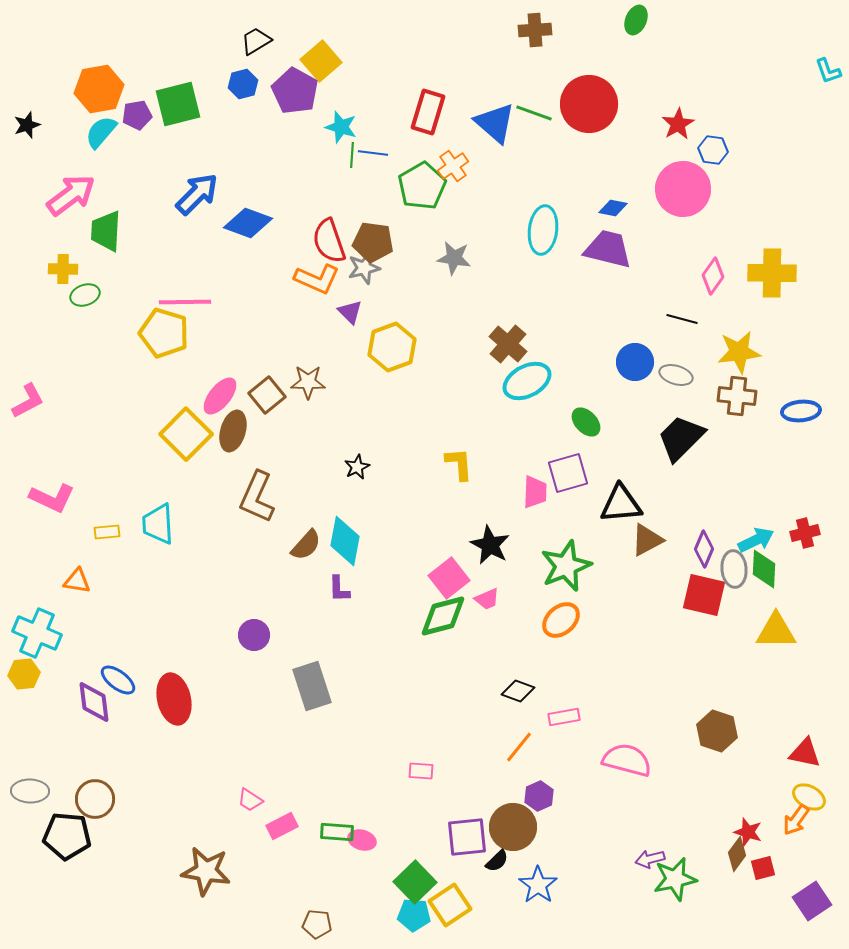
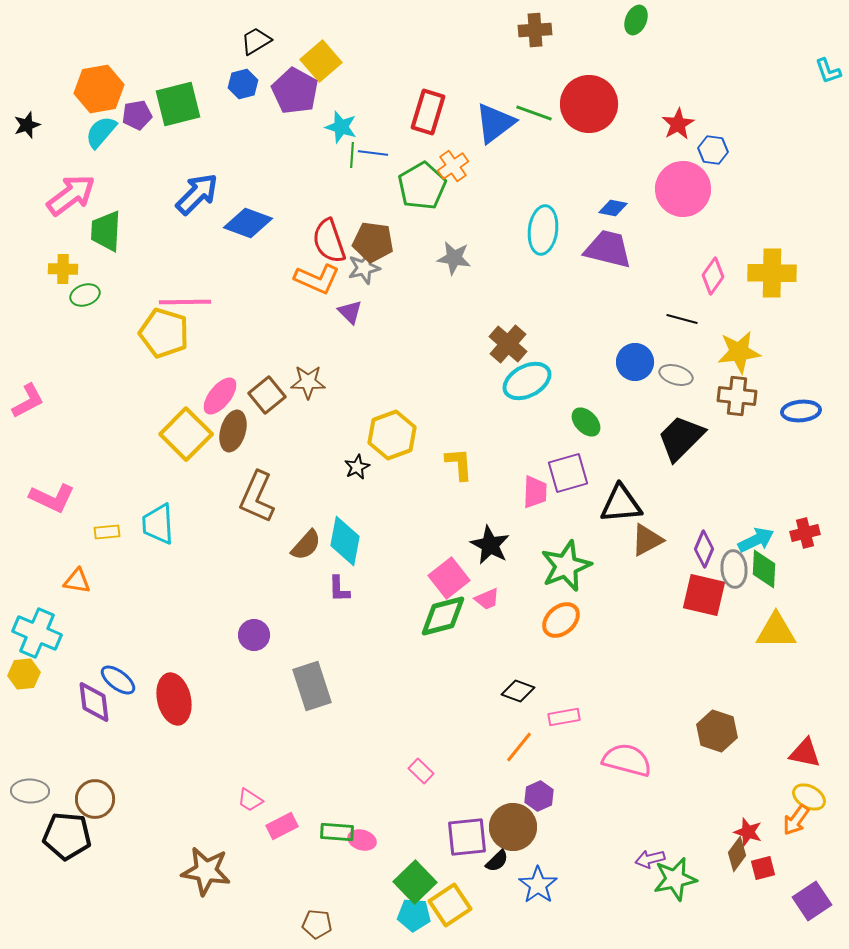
blue triangle at (495, 123): rotated 42 degrees clockwise
yellow hexagon at (392, 347): moved 88 px down
pink rectangle at (421, 771): rotated 40 degrees clockwise
